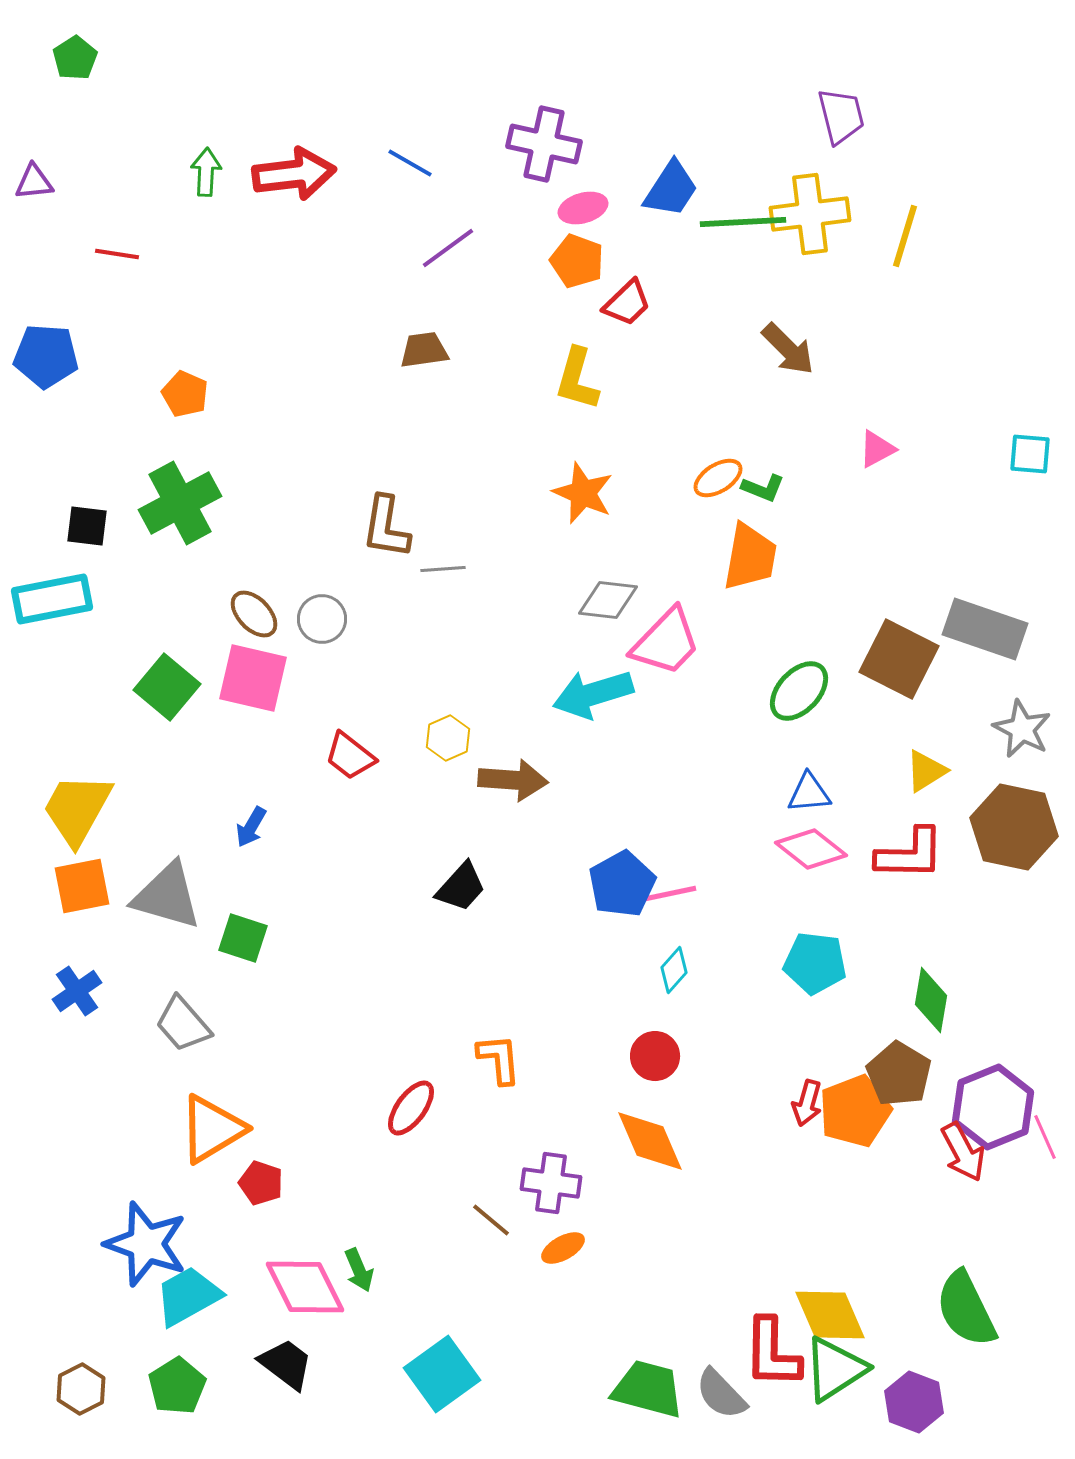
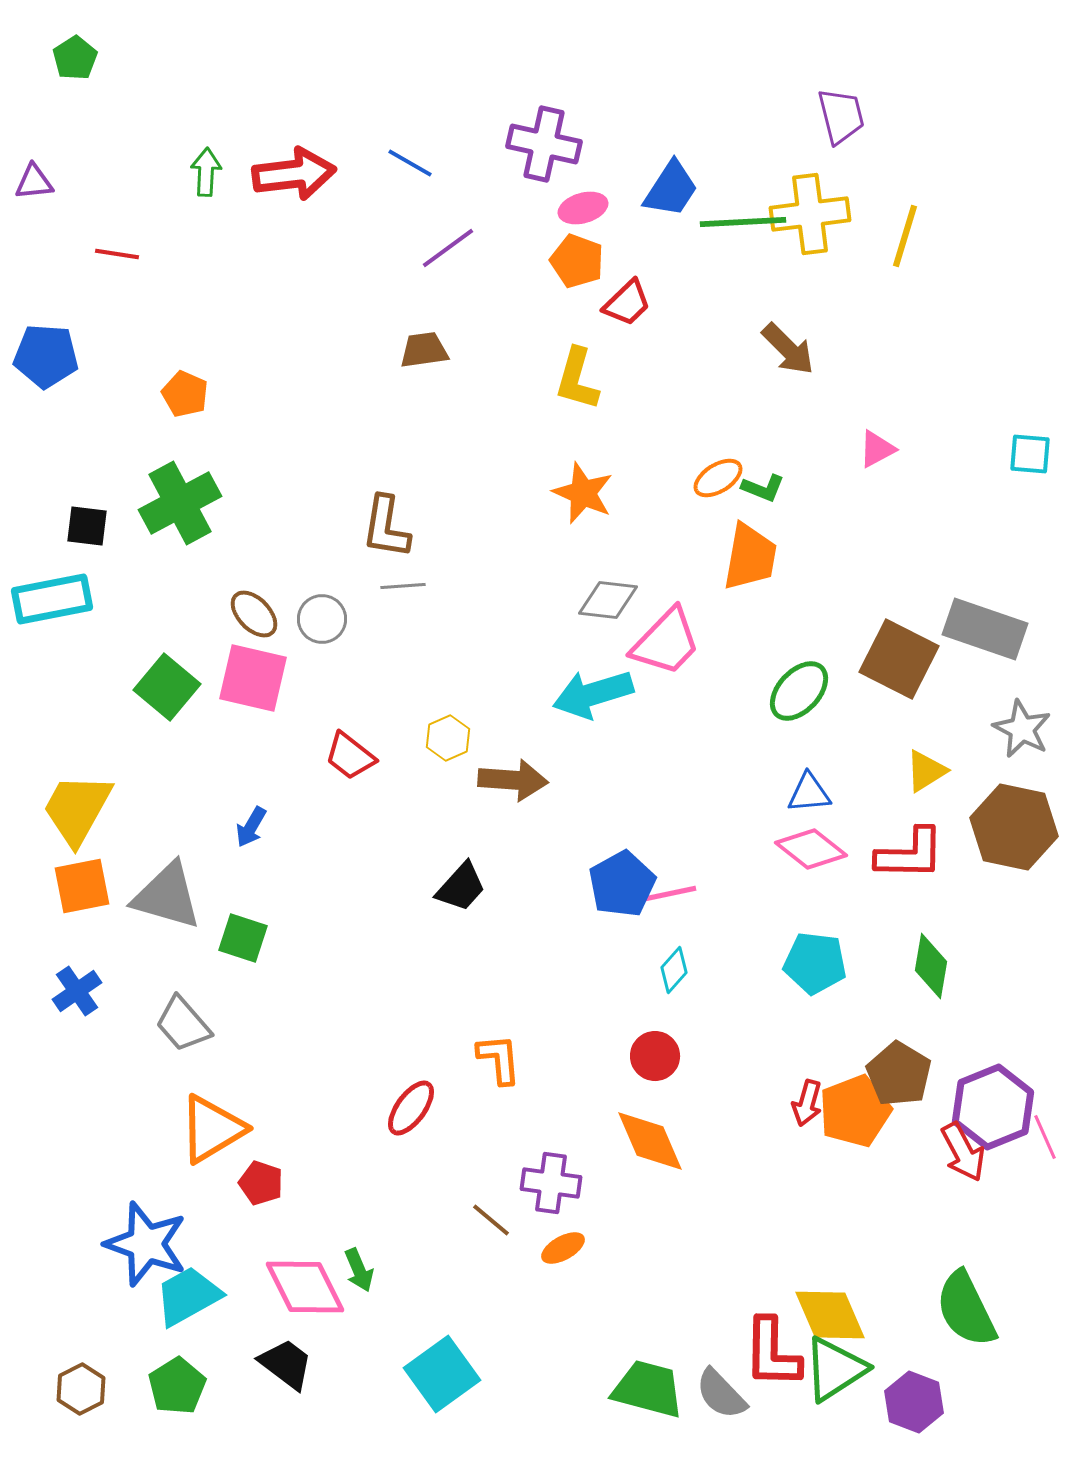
gray line at (443, 569): moved 40 px left, 17 px down
green diamond at (931, 1000): moved 34 px up
